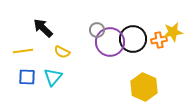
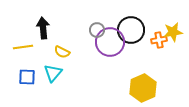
black arrow: rotated 40 degrees clockwise
black circle: moved 2 px left, 9 px up
yellow line: moved 4 px up
cyan triangle: moved 4 px up
yellow hexagon: moved 1 px left, 1 px down; rotated 12 degrees clockwise
